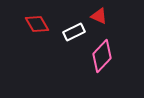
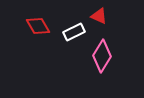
red diamond: moved 1 px right, 2 px down
pink diamond: rotated 12 degrees counterclockwise
